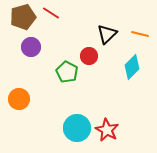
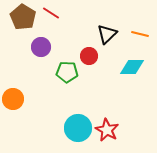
brown pentagon: rotated 25 degrees counterclockwise
purple circle: moved 10 px right
cyan diamond: rotated 45 degrees clockwise
green pentagon: rotated 25 degrees counterclockwise
orange circle: moved 6 px left
cyan circle: moved 1 px right
